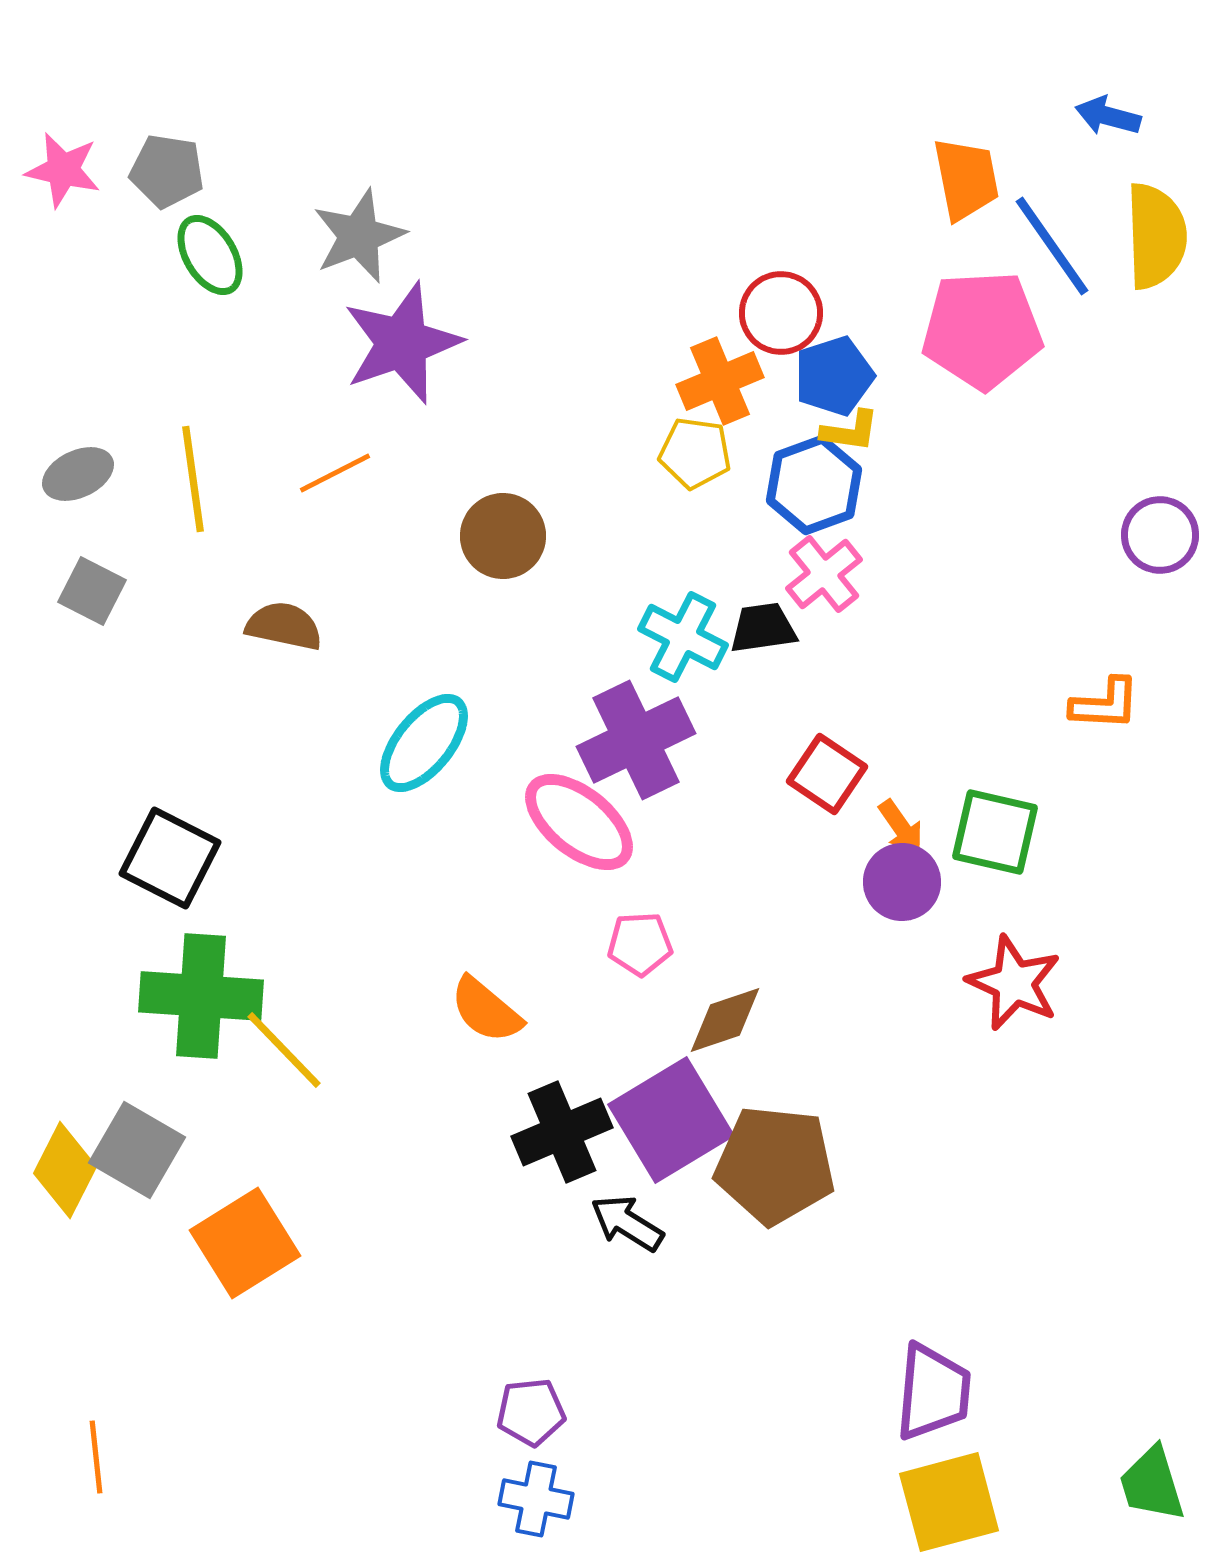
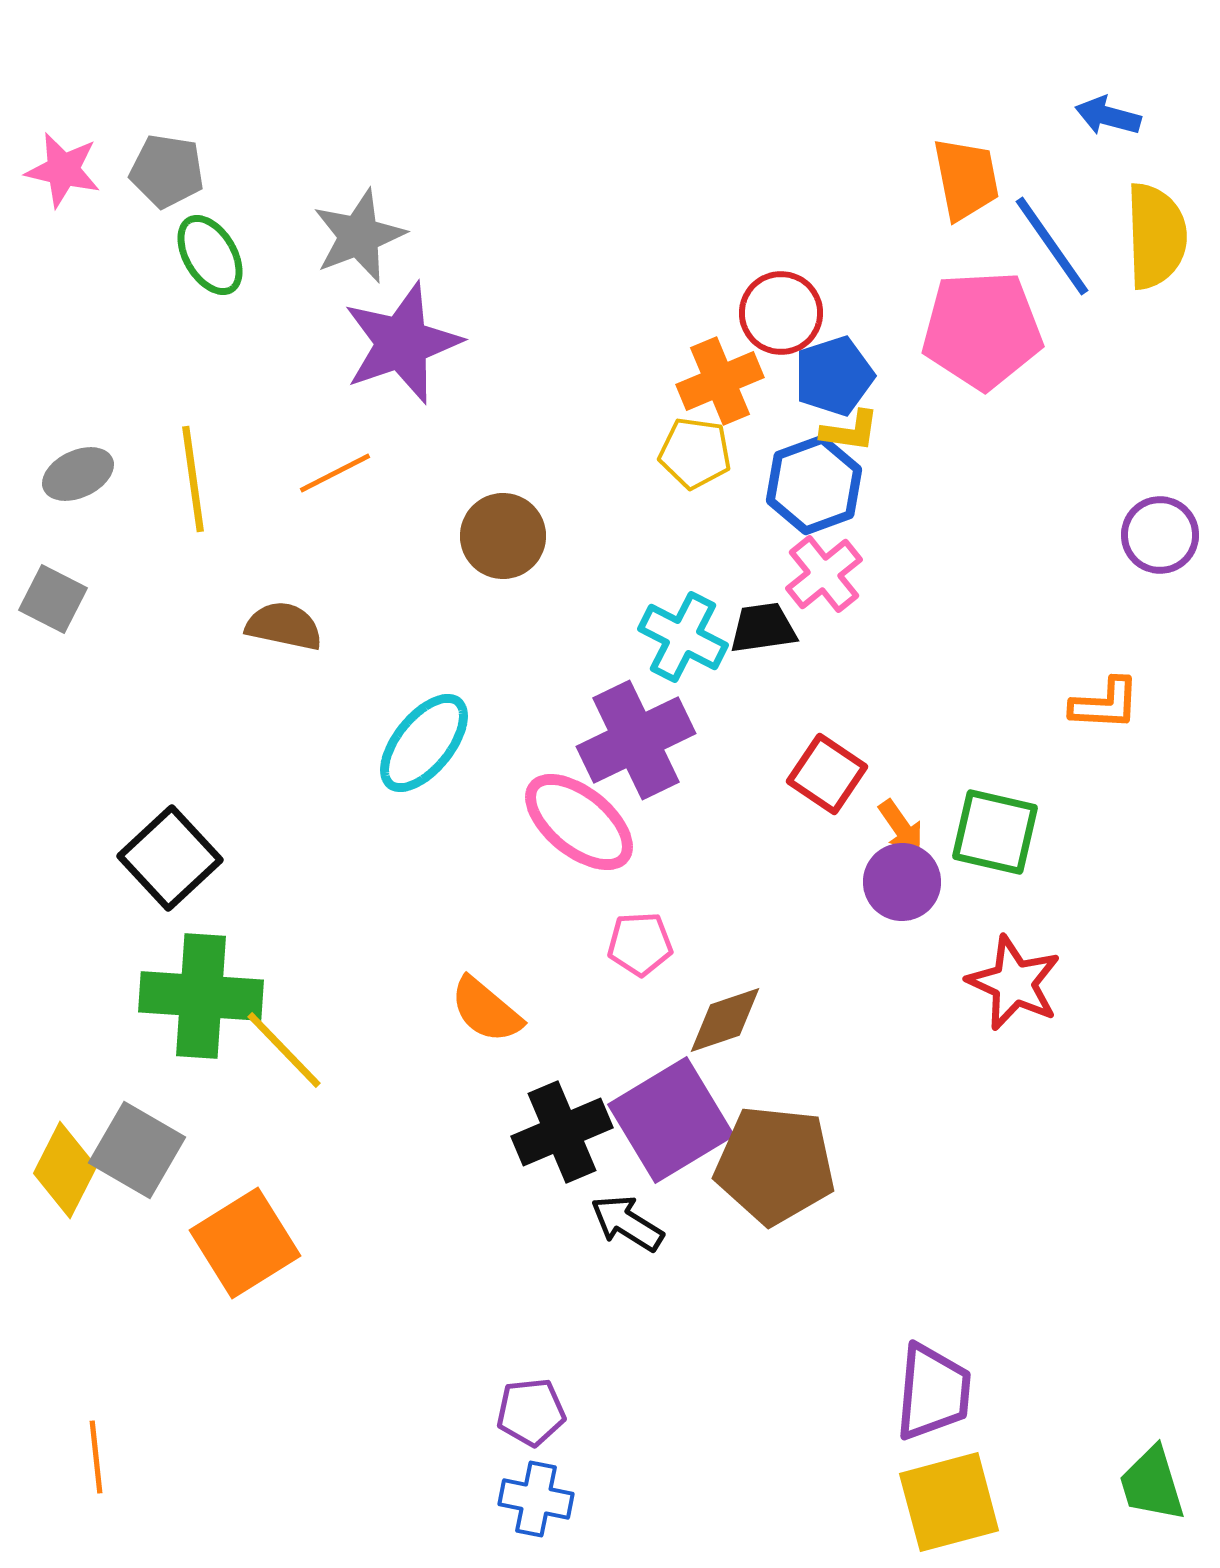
gray square at (92, 591): moved 39 px left, 8 px down
black square at (170, 858): rotated 20 degrees clockwise
